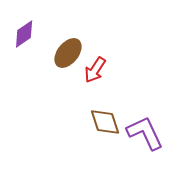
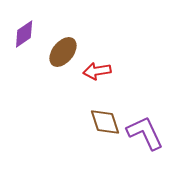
brown ellipse: moved 5 px left, 1 px up
red arrow: moved 2 px right, 1 px down; rotated 48 degrees clockwise
